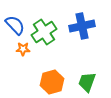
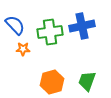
green cross: moved 6 px right; rotated 25 degrees clockwise
green trapezoid: moved 1 px up
